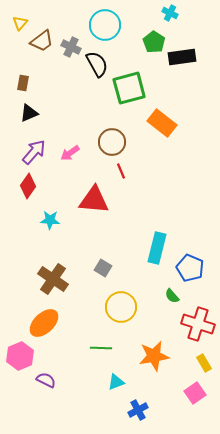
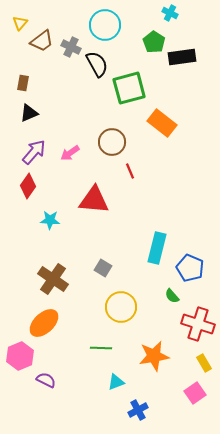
red line: moved 9 px right
